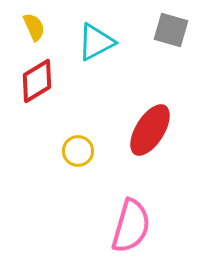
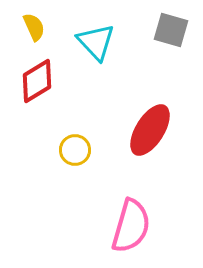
cyan triangle: rotated 45 degrees counterclockwise
yellow circle: moved 3 px left, 1 px up
